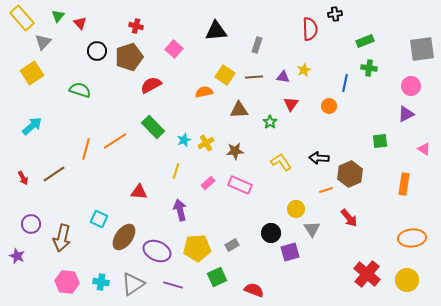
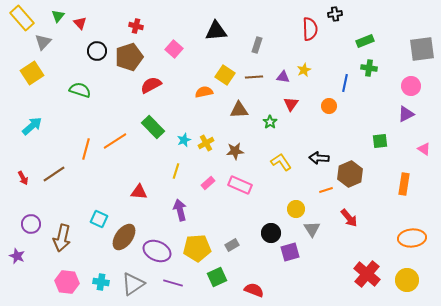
purple line at (173, 285): moved 2 px up
